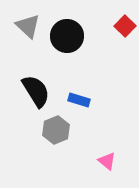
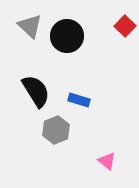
gray triangle: moved 2 px right
